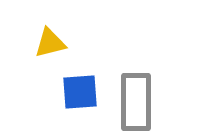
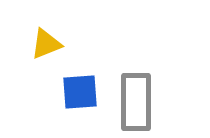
yellow triangle: moved 4 px left, 1 px down; rotated 8 degrees counterclockwise
